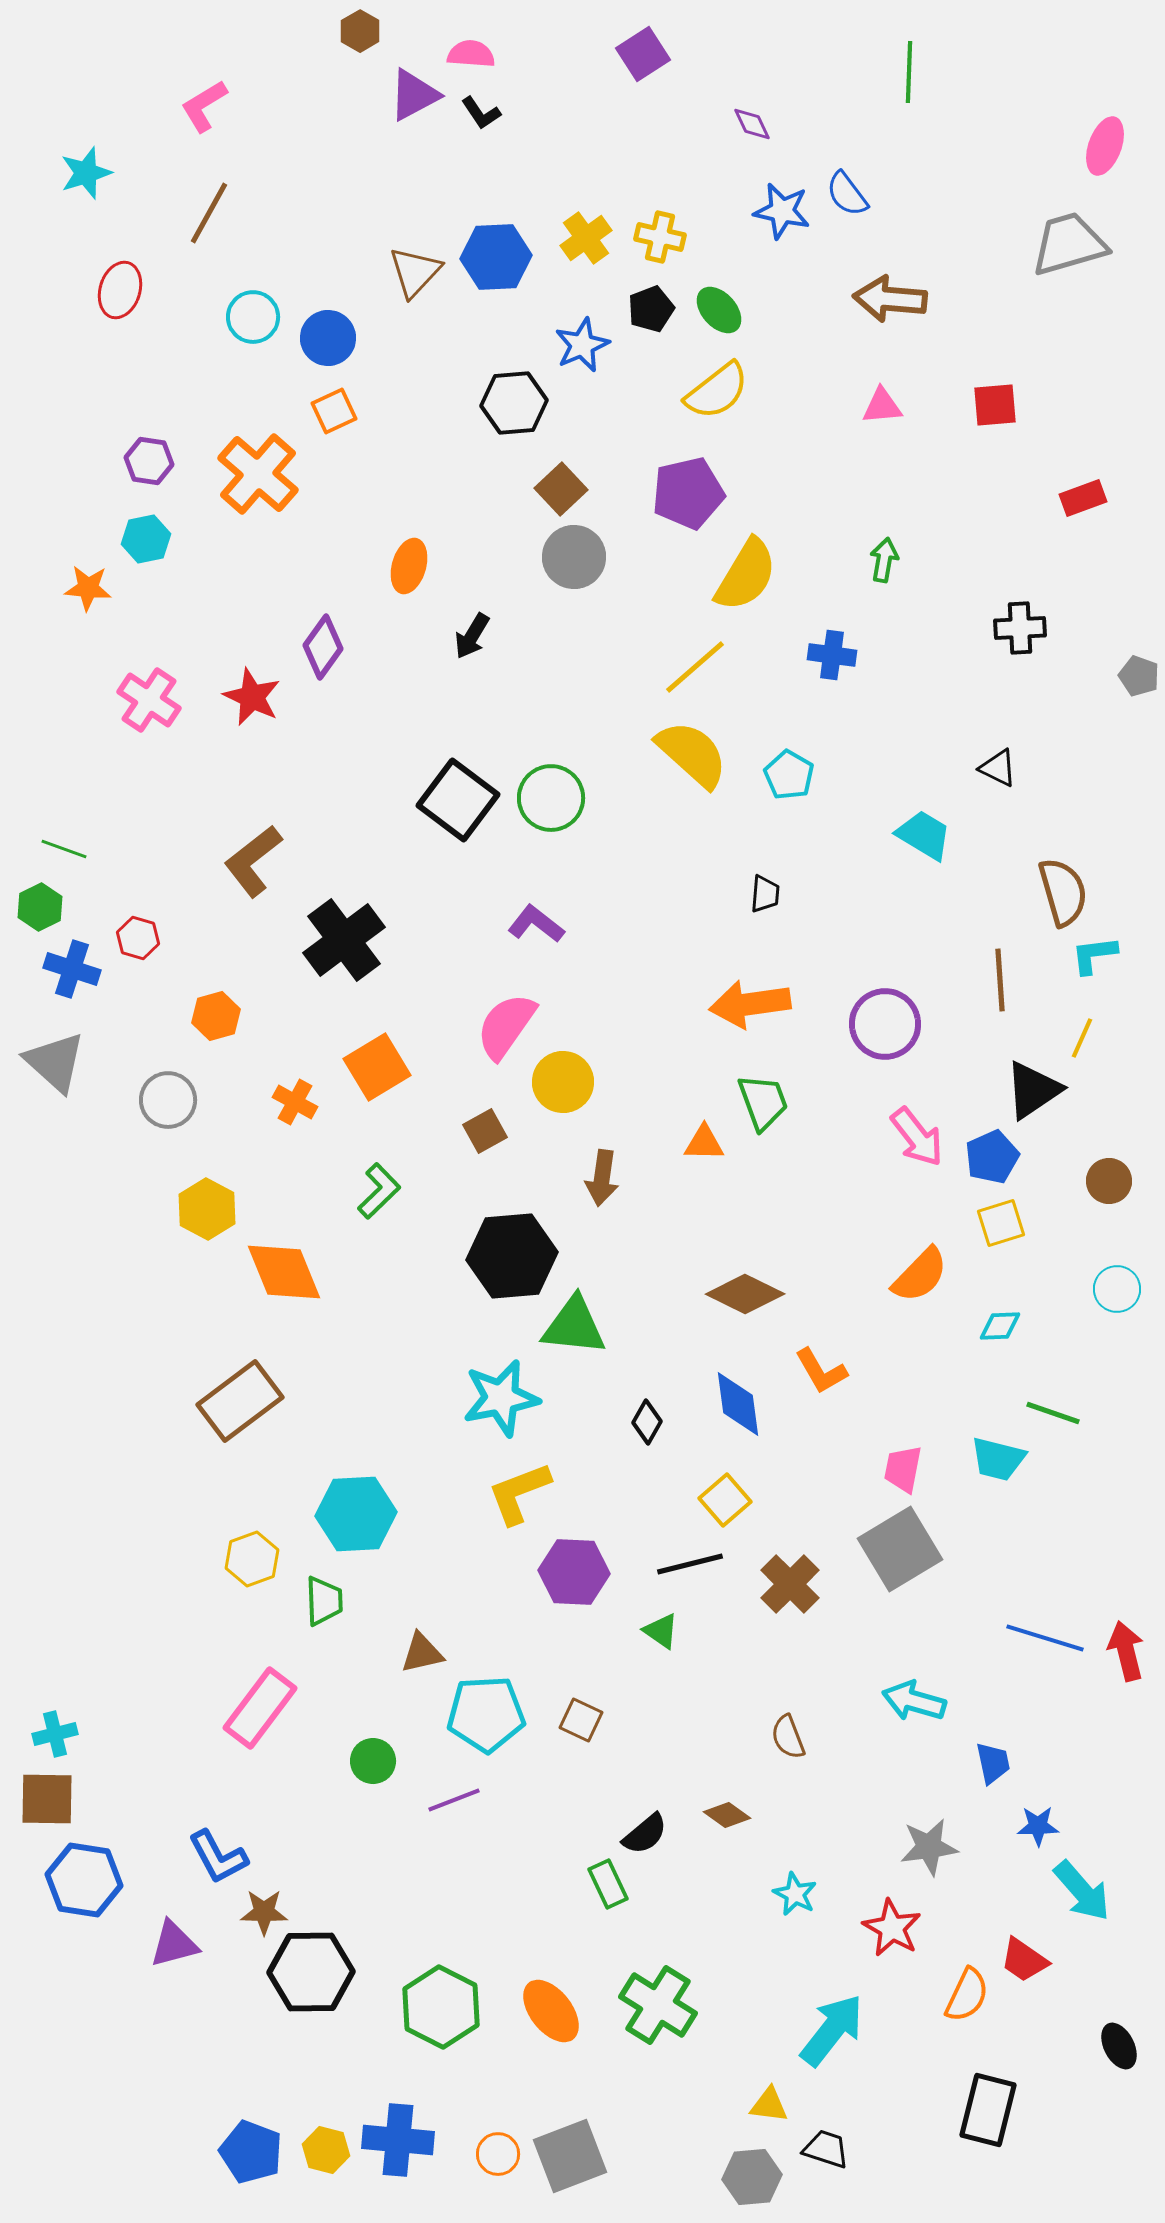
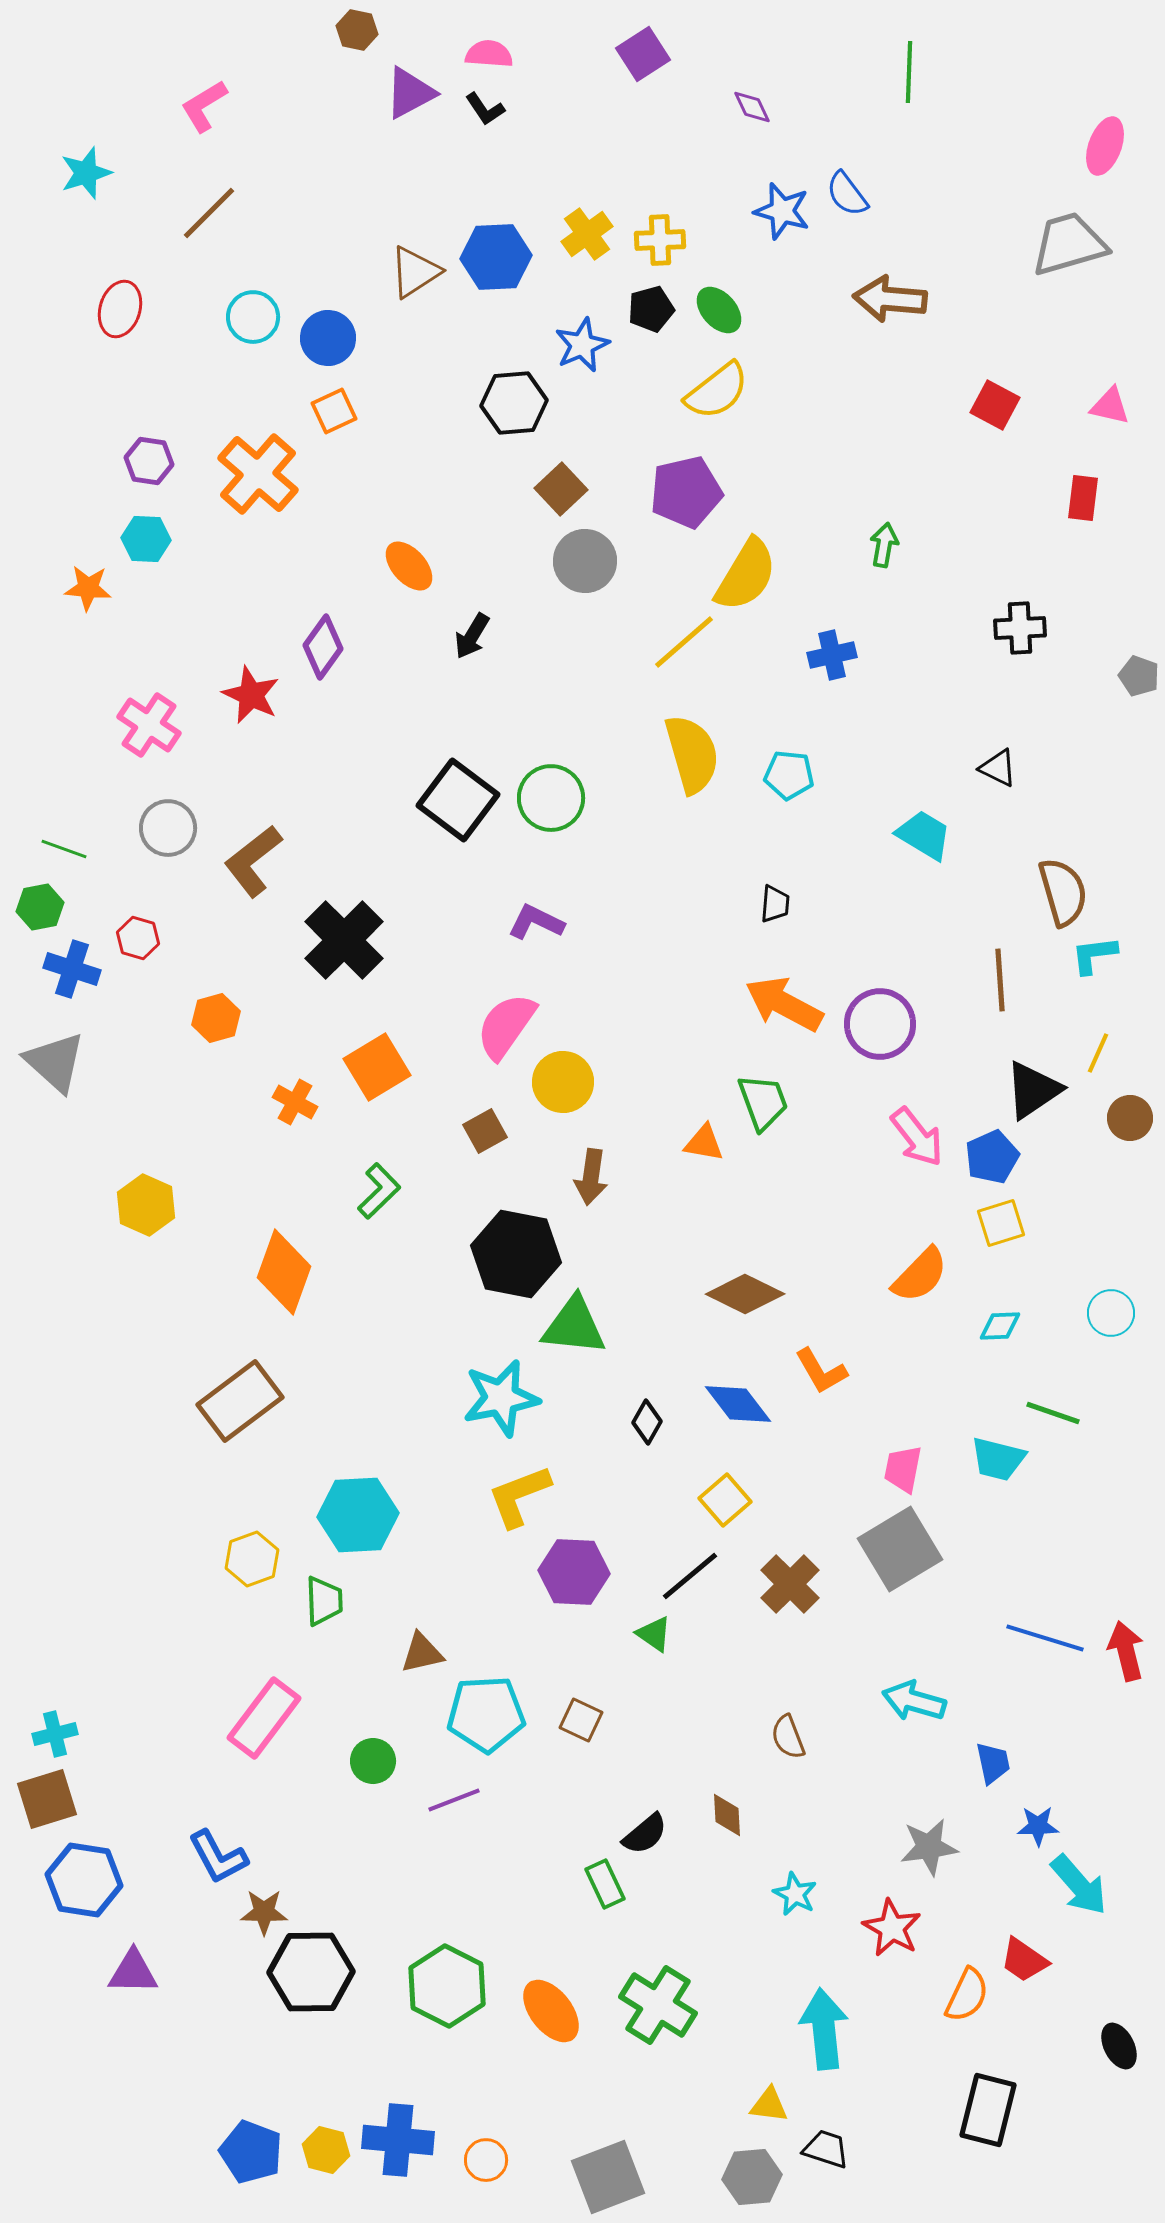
brown hexagon at (360, 31): moved 3 px left, 1 px up; rotated 18 degrees counterclockwise
pink semicircle at (471, 54): moved 18 px right
purple triangle at (414, 95): moved 4 px left, 2 px up
black L-shape at (481, 113): moved 4 px right, 4 px up
purple diamond at (752, 124): moved 17 px up
blue star at (782, 211): rotated 4 degrees clockwise
brown line at (209, 213): rotated 16 degrees clockwise
yellow cross at (660, 237): moved 3 px down; rotated 15 degrees counterclockwise
yellow cross at (586, 238): moved 1 px right, 4 px up
brown triangle at (415, 272): rotated 14 degrees clockwise
red ellipse at (120, 290): moved 19 px down
black pentagon at (651, 309): rotated 6 degrees clockwise
red square at (995, 405): rotated 33 degrees clockwise
pink triangle at (882, 406): moved 228 px right; rotated 18 degrees clockwise
purple pentagon at (688, 493): moved 2 px left, 1 px up
red rectangle at (1083, 498): rotated 63 degrees counterclockwise
cyan hexagon at (146, 539): rotated 15 degrees clockwise
gray circle at (574, 557): moved 11 px right, 4 px down
green arrow at (884, 560): moved 15 px up
orange ellipse at (409, 566): rotated 58 degrees counterclockwise
blue cross at (832, 655): rotated 21 degrees counterclockwise
yellow line at (695, 667): moved 11 px left, 25 px up
red star at (252, 697): moved 1 px left, 2 px up
pink cross at (149, 700): moved 25 px down
yellow semicircle at (692, 754): rotated 32 degrees clockwise
cyan pentagon at (789, 775): rotated 24 degrees counterclockwise
black trapezoid at (765, 894): moved 10 px right, 10 px down
green hexagon at (40, 907): rotated 15 degrees clockwise
purple L-shape at (536, 924): moved 2 px up; rotated 12 degrees counterclockwise
black cross at (344, 940): rotated 8 degrees counterclockwise
orange arrow at (750, 1004): moved 34 px right; rotated 36 degrees clockwise
orange hexagon at (216, 1016): moved 2 px down
purple circle at (885, 1024): moved 5 px left
yellow line at (1082, 1038): moved 16 px right, 15 px down
gray circle at (168, 1100): moved 272 px up
orange triangle at (704, 1143): rotated 9 degrees clockwise
brown arrow at (602, 1178): moved 11 px left, 1 px up
brown circle at (1109, 1181): moved 21 px right, 63 px up
yellow hexagon at (207, 1209): moved 61 px left, 4 px up; rotated 4 degrees counterclockwise
black hexagon at (512, 1256): moved 4 px right, 2 px up; rotated 16 degrees clockwise
orange diamond at (284, 1272): rotated 42 degrees clockwise
cyan circle at (1117, 1289): moved 6 px left, 24 px down
blue diamond at (738, 1404): rotated 30 degrees counterclockwise
yellow L-shape at (519, 1493): moved 3 px down
cyan hexagon at (356, 1514): moved 2 px right, 1 px down
black line at (690, 1564): moved 12 px down; rotated 26 degrees counterclockwise
green triangle at (661, 1631): moved 7 px left, 3 px down
pink rectangle at (260, 1708): moved 4 px right, 10 px down
brown square at (47, 1799): rotated 18 degrees counterclockwise
brown diamond at (727, 1815): rotated 51 degrees clockwise
green rectangle at (608, 1884): moved 3 px left
cyan arrow at (1082, 1891): moved 3 px left, 6 px up
purple triangle at (174, 1944): moved 41 px left, 28 px down; rotated 16 degrees clockwise
green hexagon at (441, 2007): moved 6 px right, 21 px up
cyan arrow at (832, 2030): moved 8 px left, 1 px up; rotated 44 degrees counterclockwise
orange circle at (498, 2154): moved 12 px left, 6 px down
gray square at (570, 2156): moved 38 px right, 21 px down
